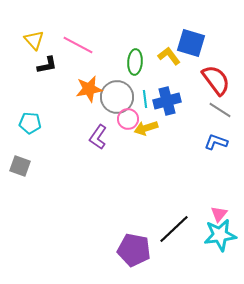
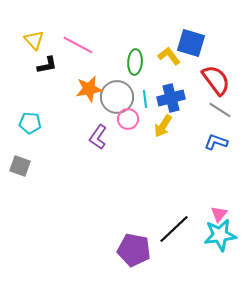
blue cross: moved 4 px right, 3 px up
yellow arrow: moved 17 px right, 2 px up; rotated 40 degrees counterclockwise
